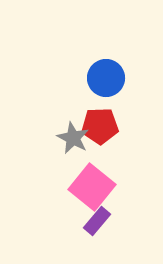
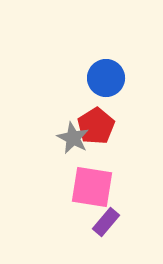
red pentagon: moved 4 px left; rotated 30 degrees counterclockwise
pink square: rotated 30 degrees counterclockwise
purple rectangle: moved 9 px right, 1 px down
